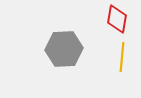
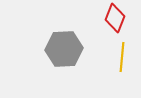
red diamond: moved 2 px left, 1 px up; rotated 12 degrees clockwise
